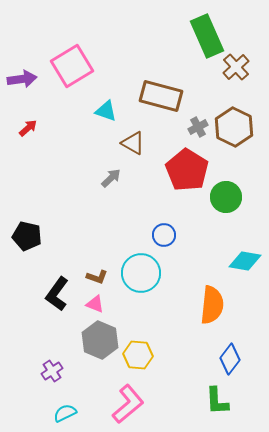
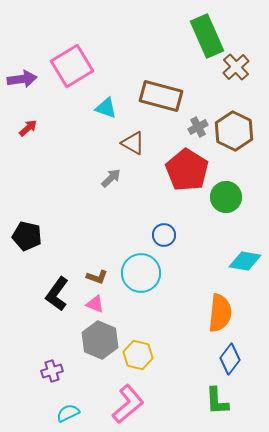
cyan triangle: moved 3 px up
brown hexagon: moved 4 px down
orange semicircle: moved 8 px right, 8 px down
yellow hexagon: rotated 8 degrees clockwise
purple cross: rotated 15 degrees clockwise
cyan semicircle: moved 3 px right
